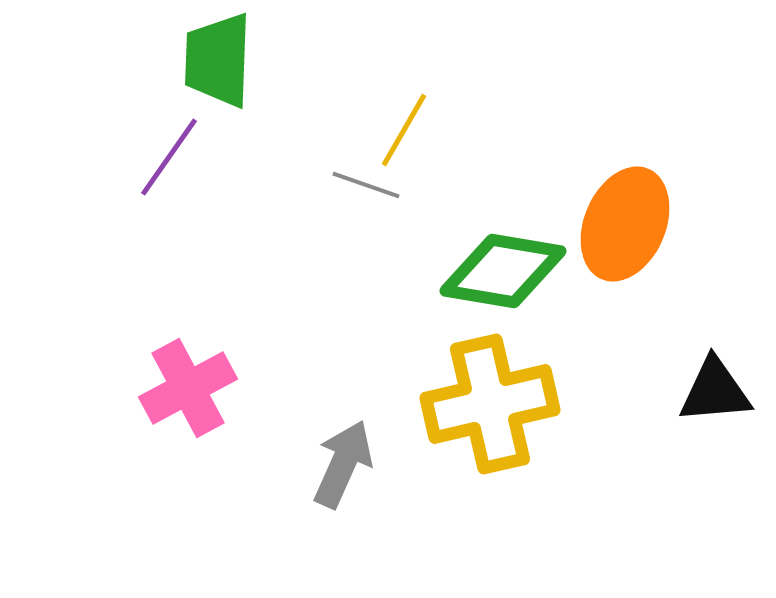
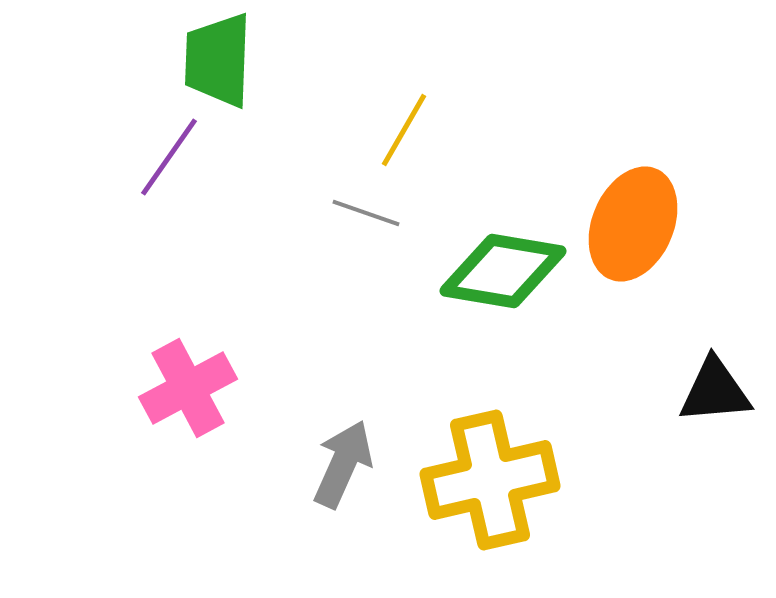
gray line: moved 28 px down
orange ellipse: moved 8 px right
yellow cross: moved 76 px down
